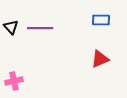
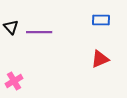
purple line: moved 1 px left, 4 px down
pink cross: rotated 18 degrees counterclockwise
